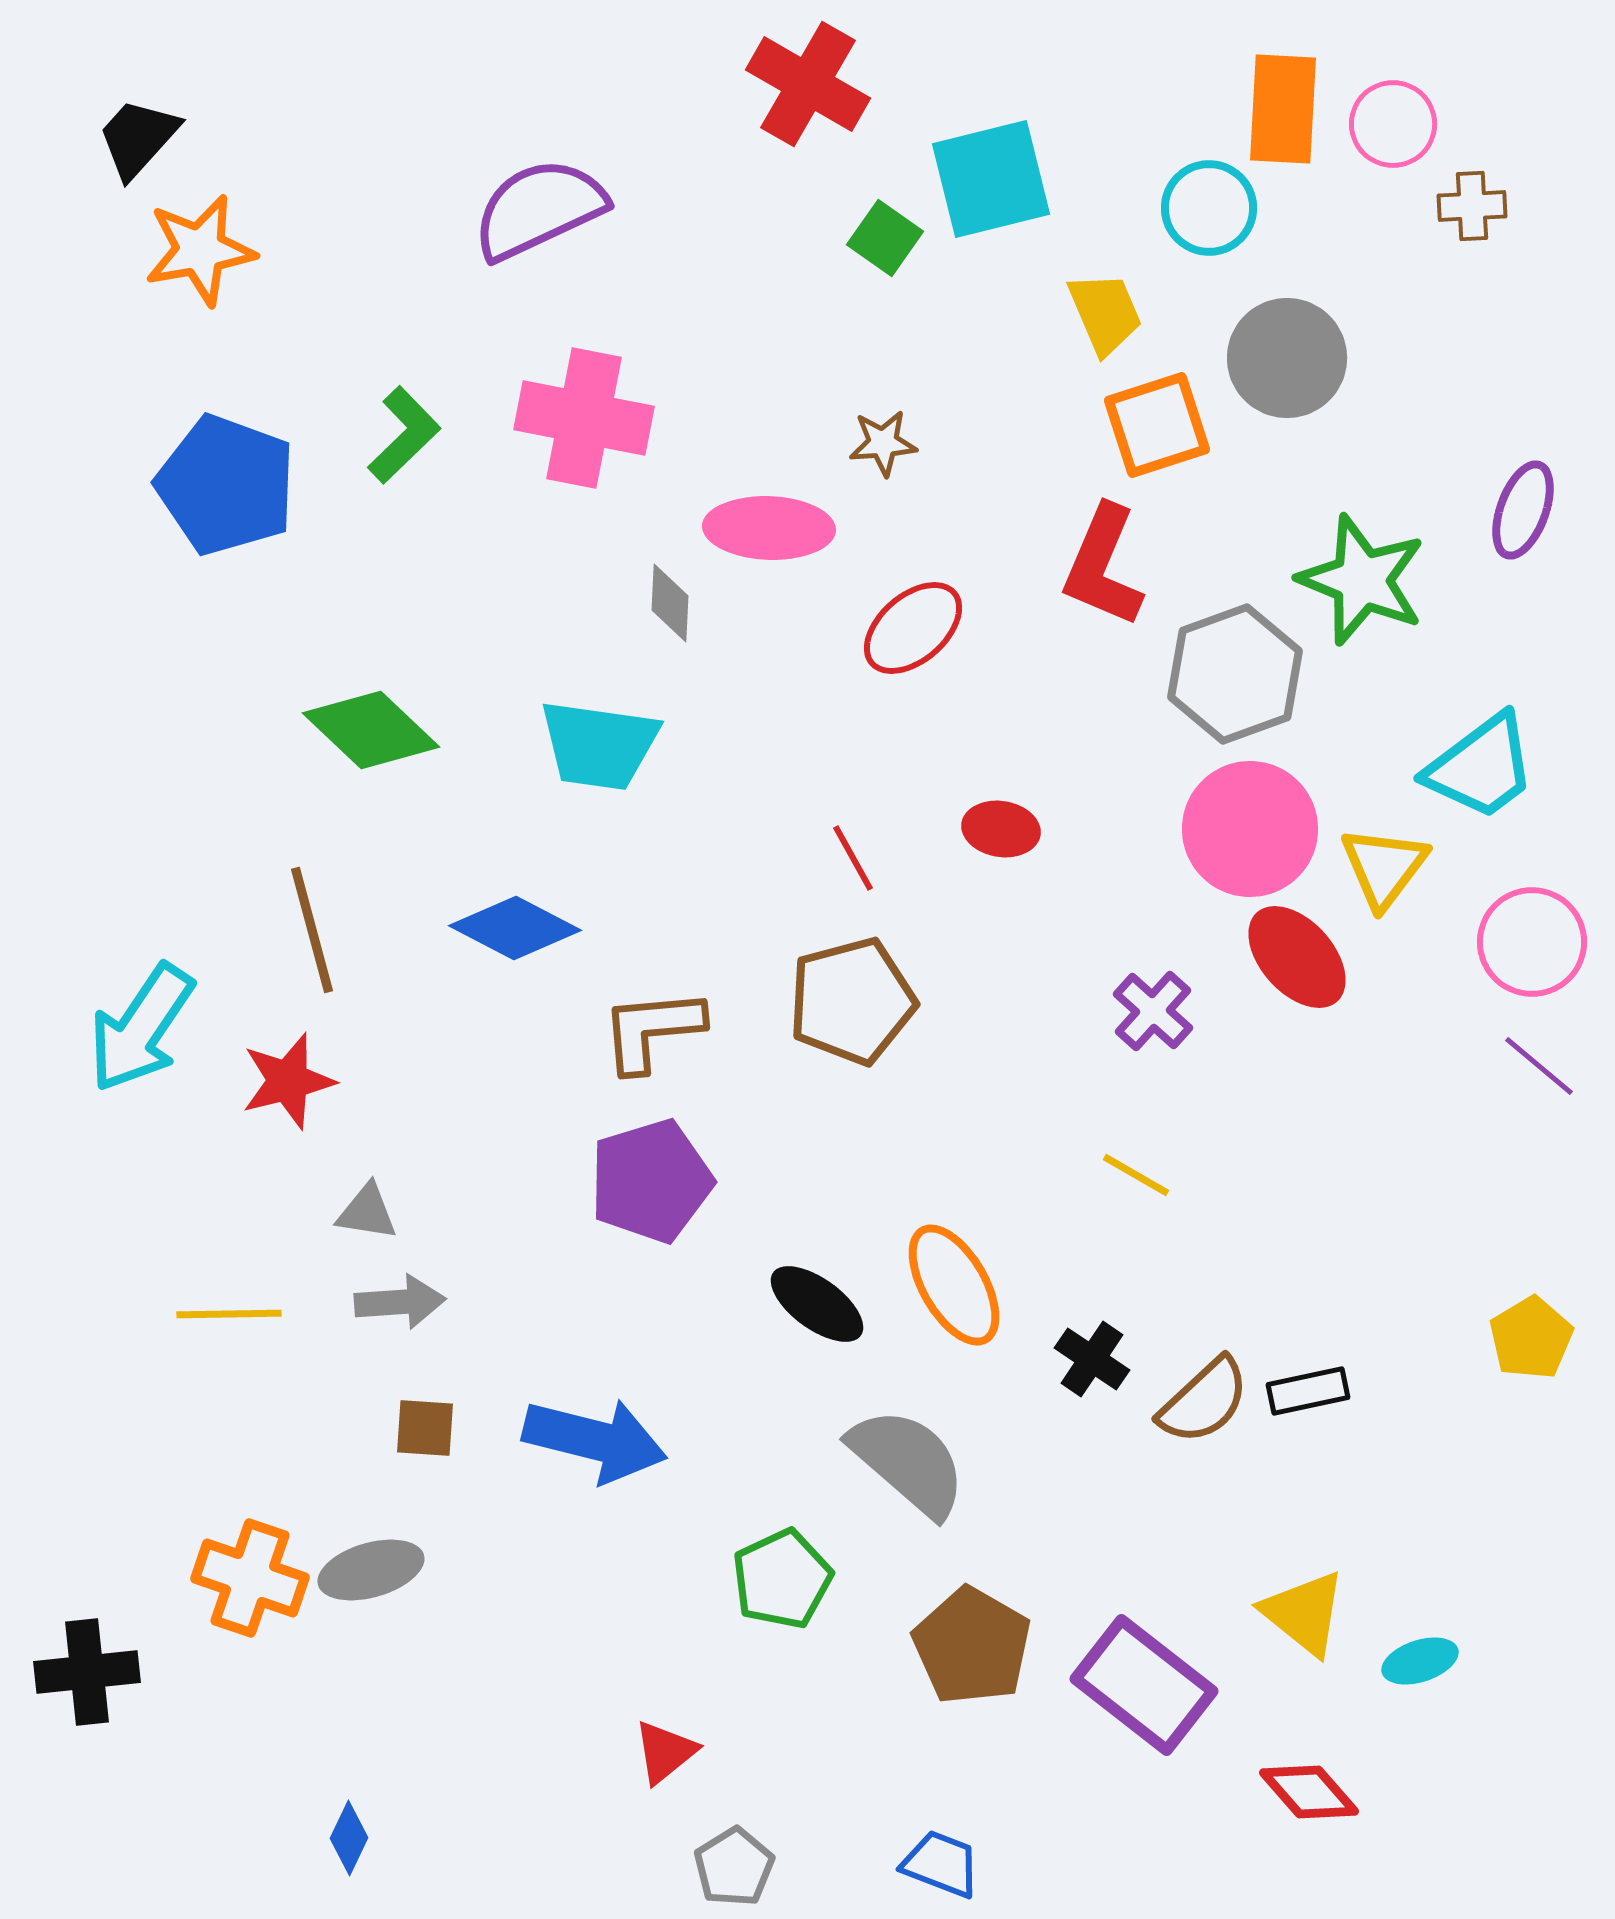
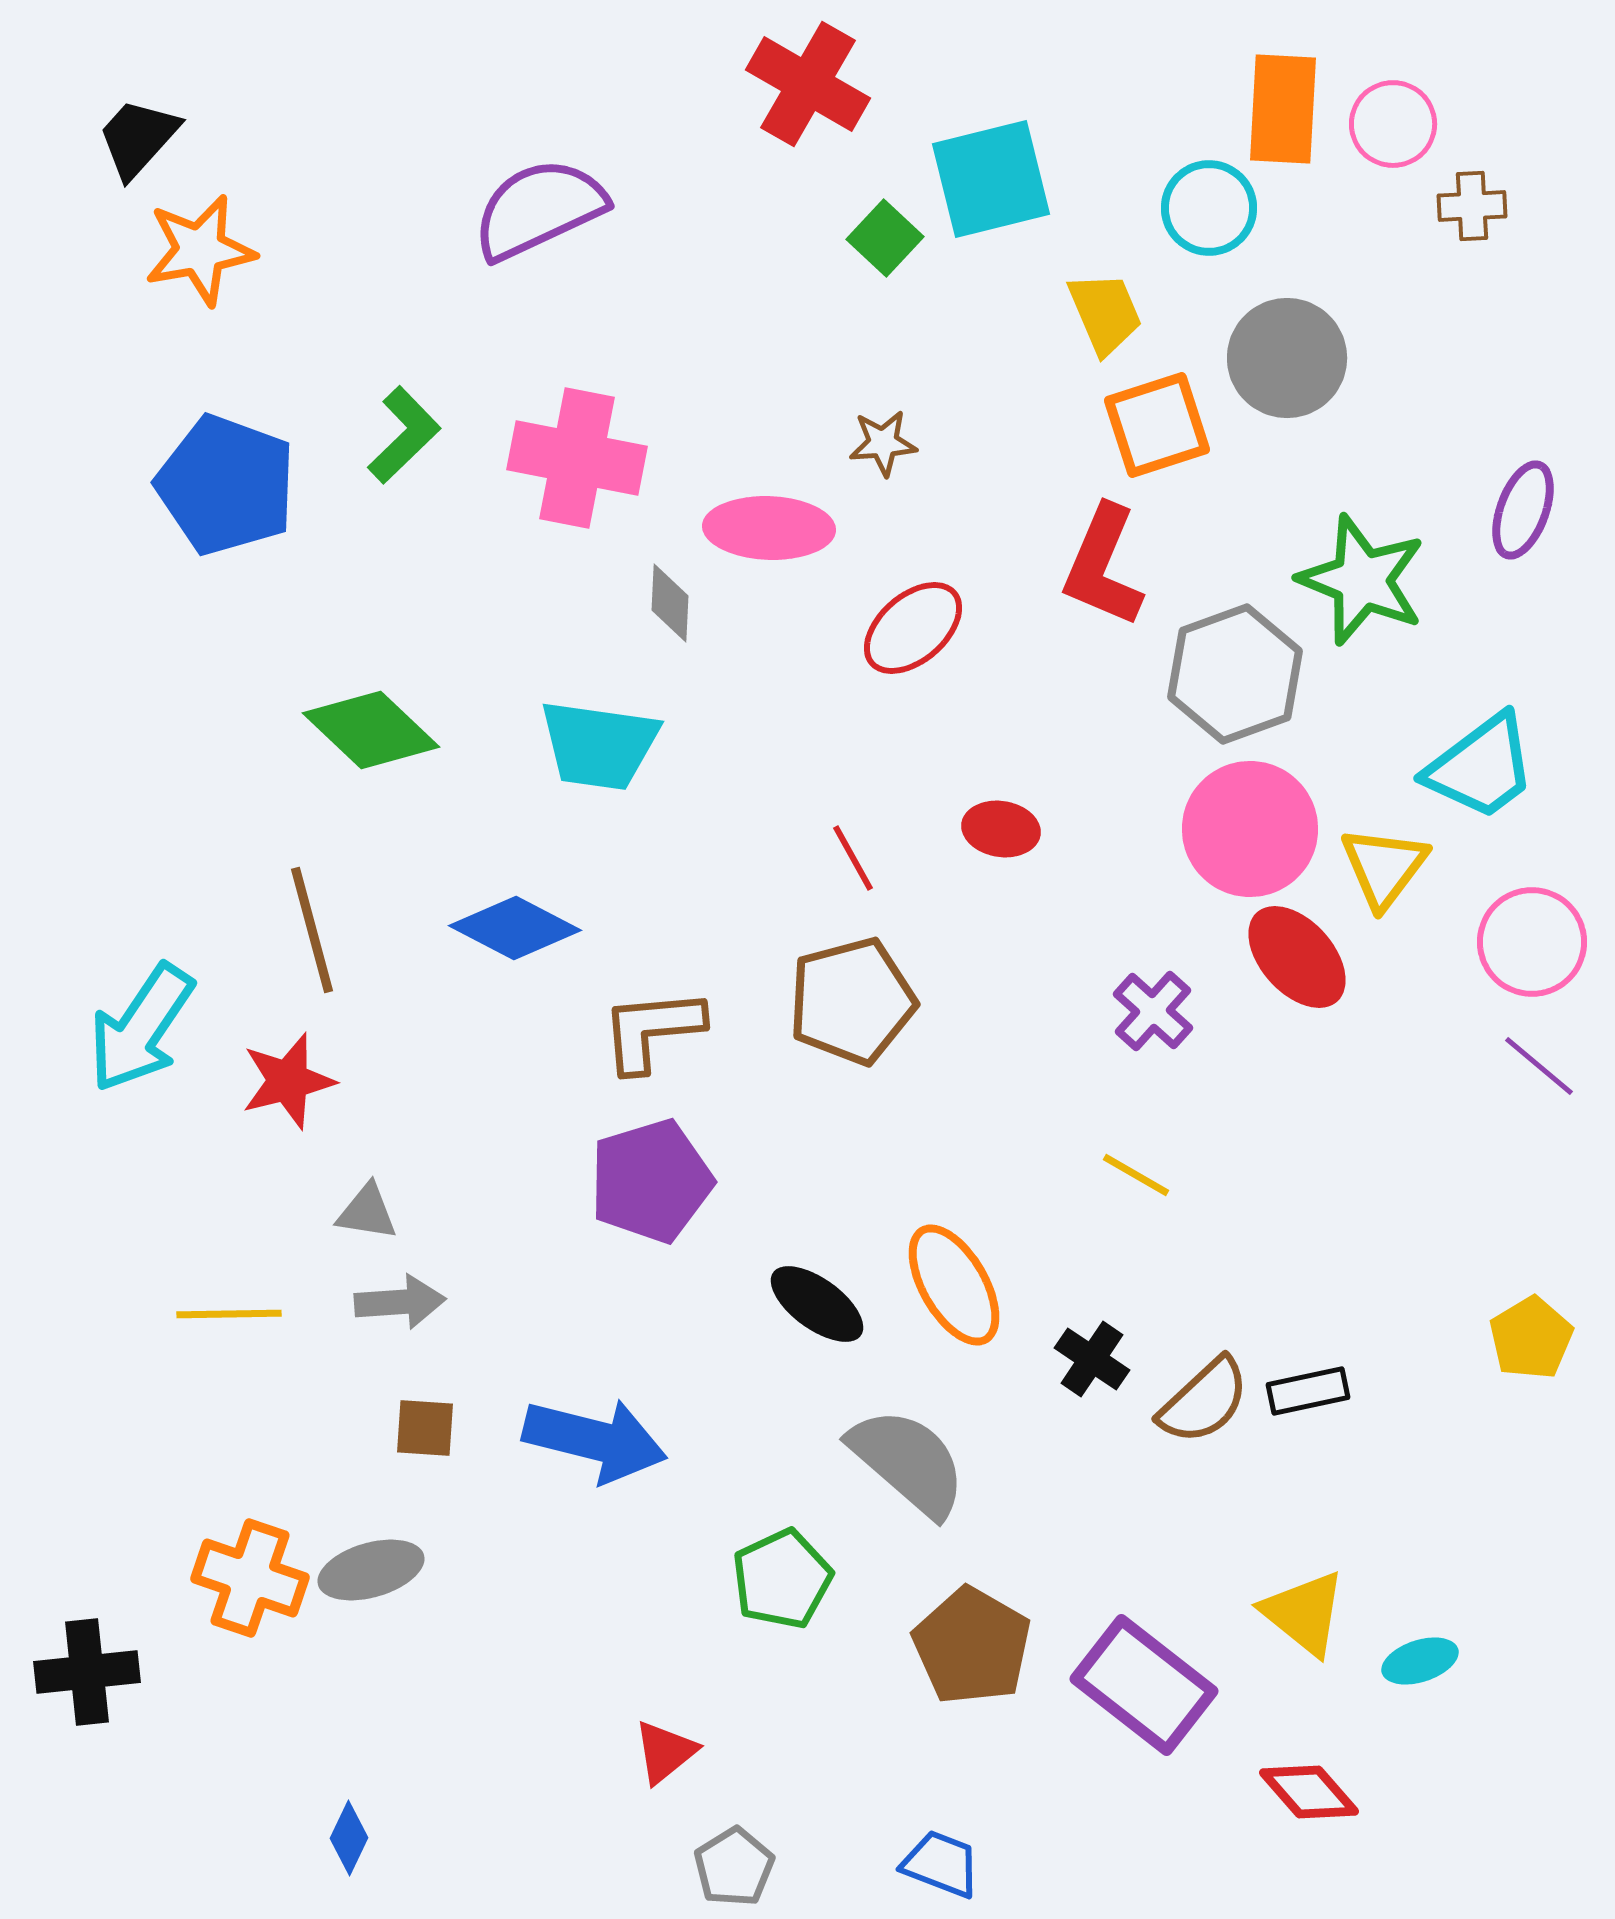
green square at (885, 238): rotated 8 degrees clockwise
pink cross at (584, 418): moved 7 px left, 40 px down
